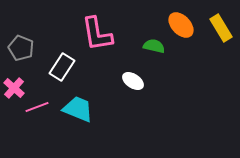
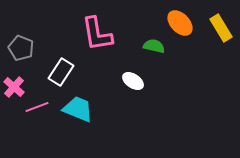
orange ellipse: moved 1 px left, 2 px up
white rectangle: moved 1 px left, 5 px down
pink cross: moved 1 px up
